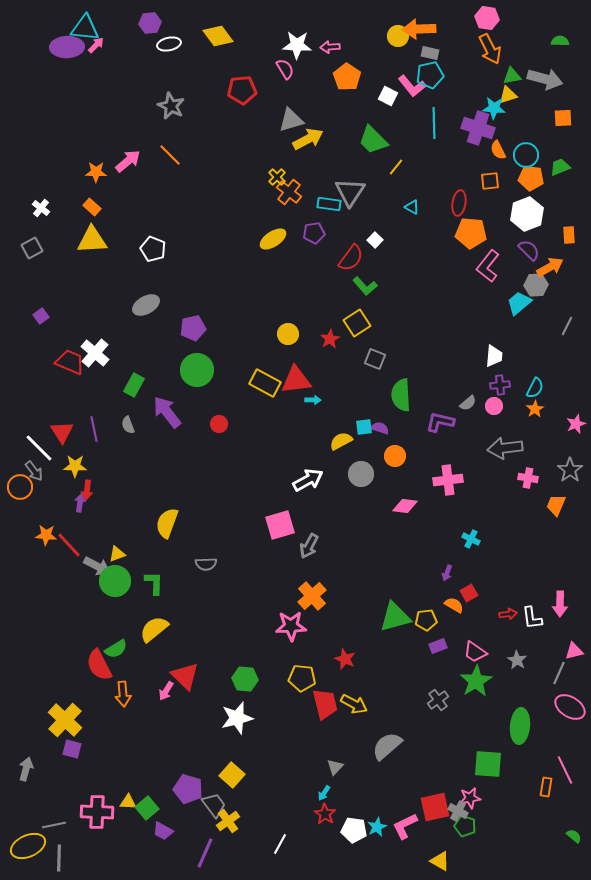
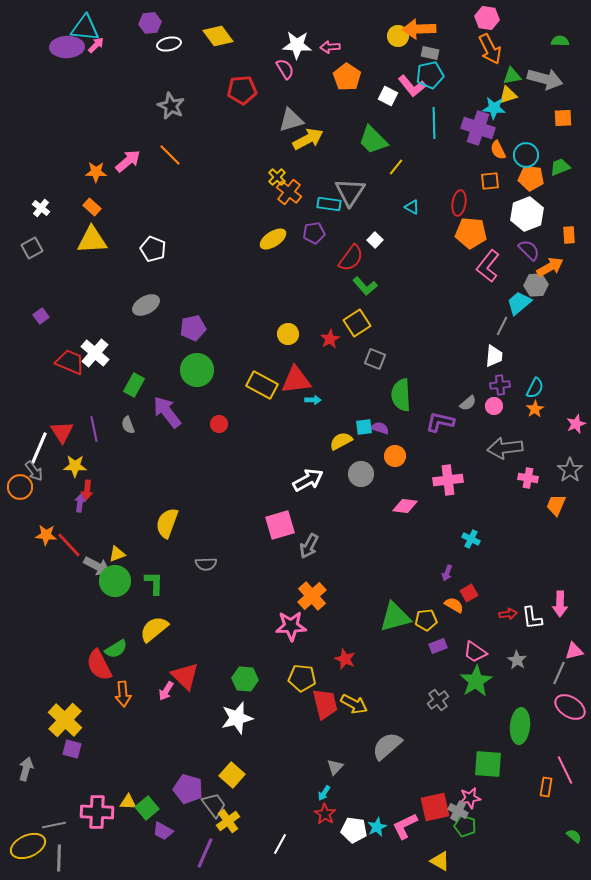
gray line at (567, 326): moved 65 px left
yellow rectangle at (265, 383): moved 3 px left, 2 px down
white line at (39, 448): rotated 68 degrees clockwise
